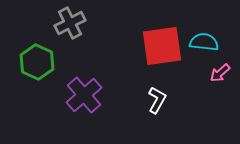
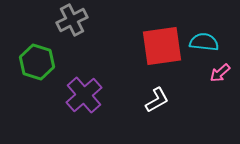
gray cross: moved 2 px right, 3 px up
green hexagon: rotated 8 degrees counterclockwise
white L-shape: rotated 32 degrees clockwise
